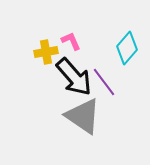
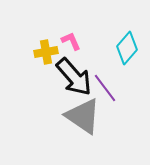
purple line: moved 1 px right, 6 px down
